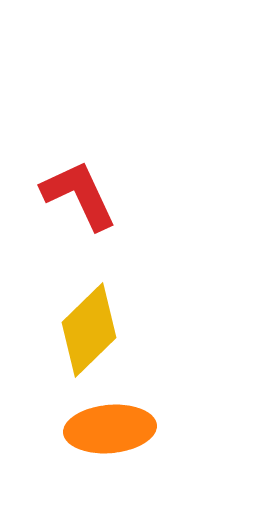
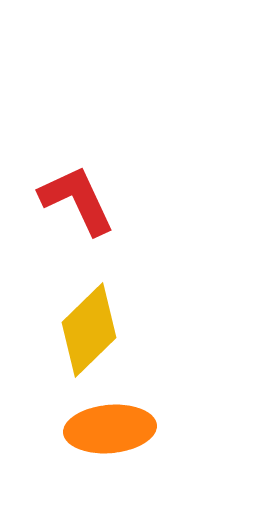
red L-shape: moved 2 px left, 5 px down
